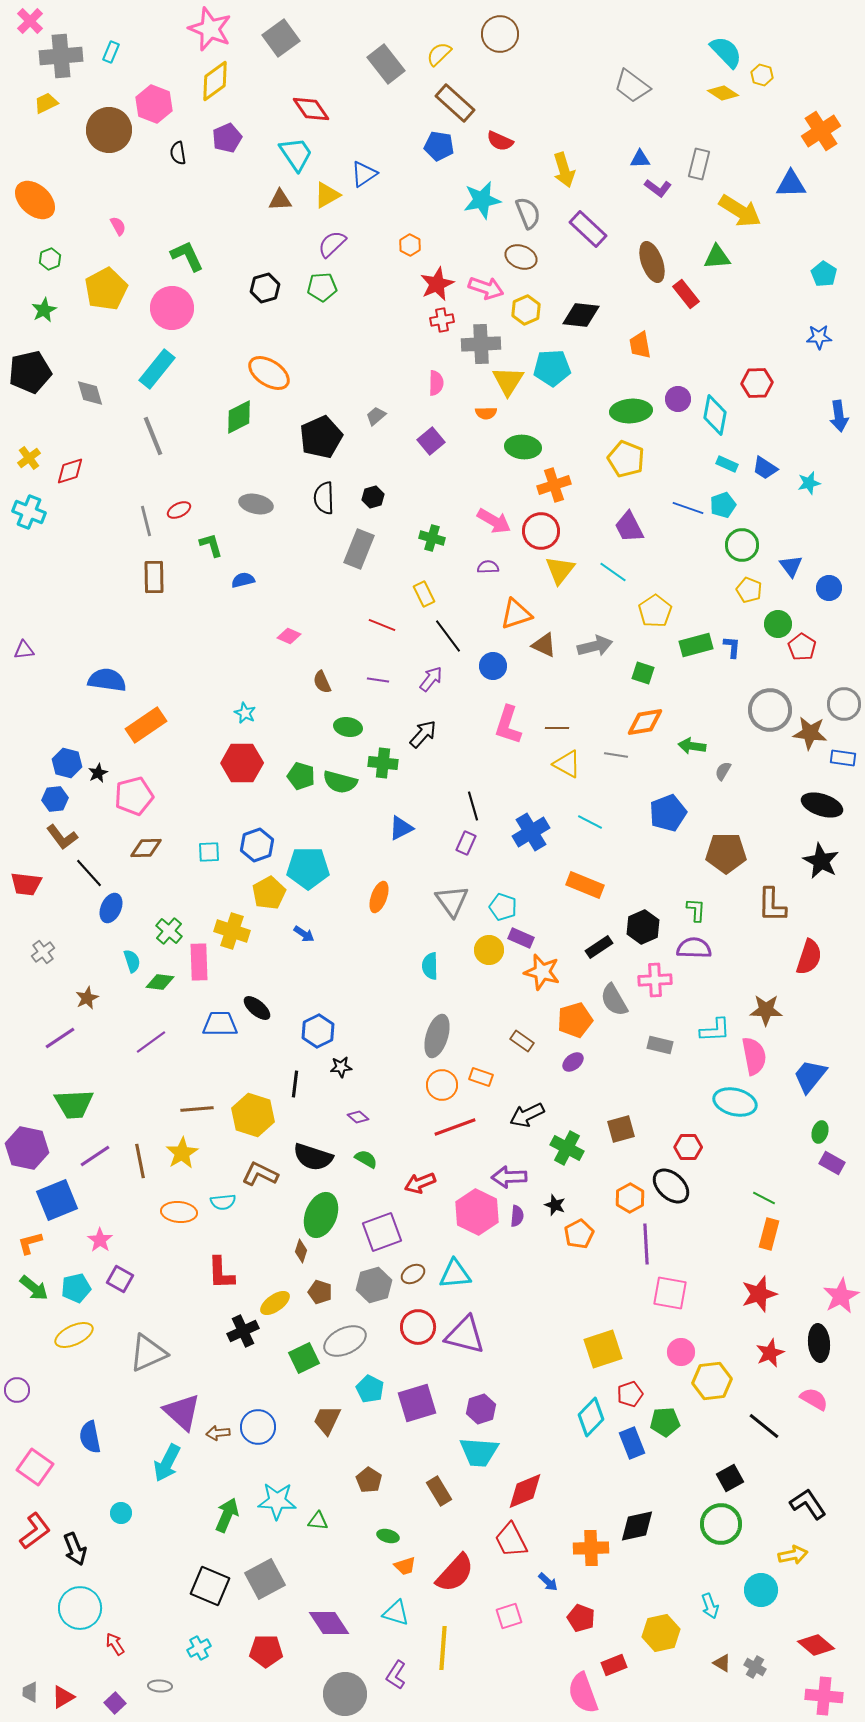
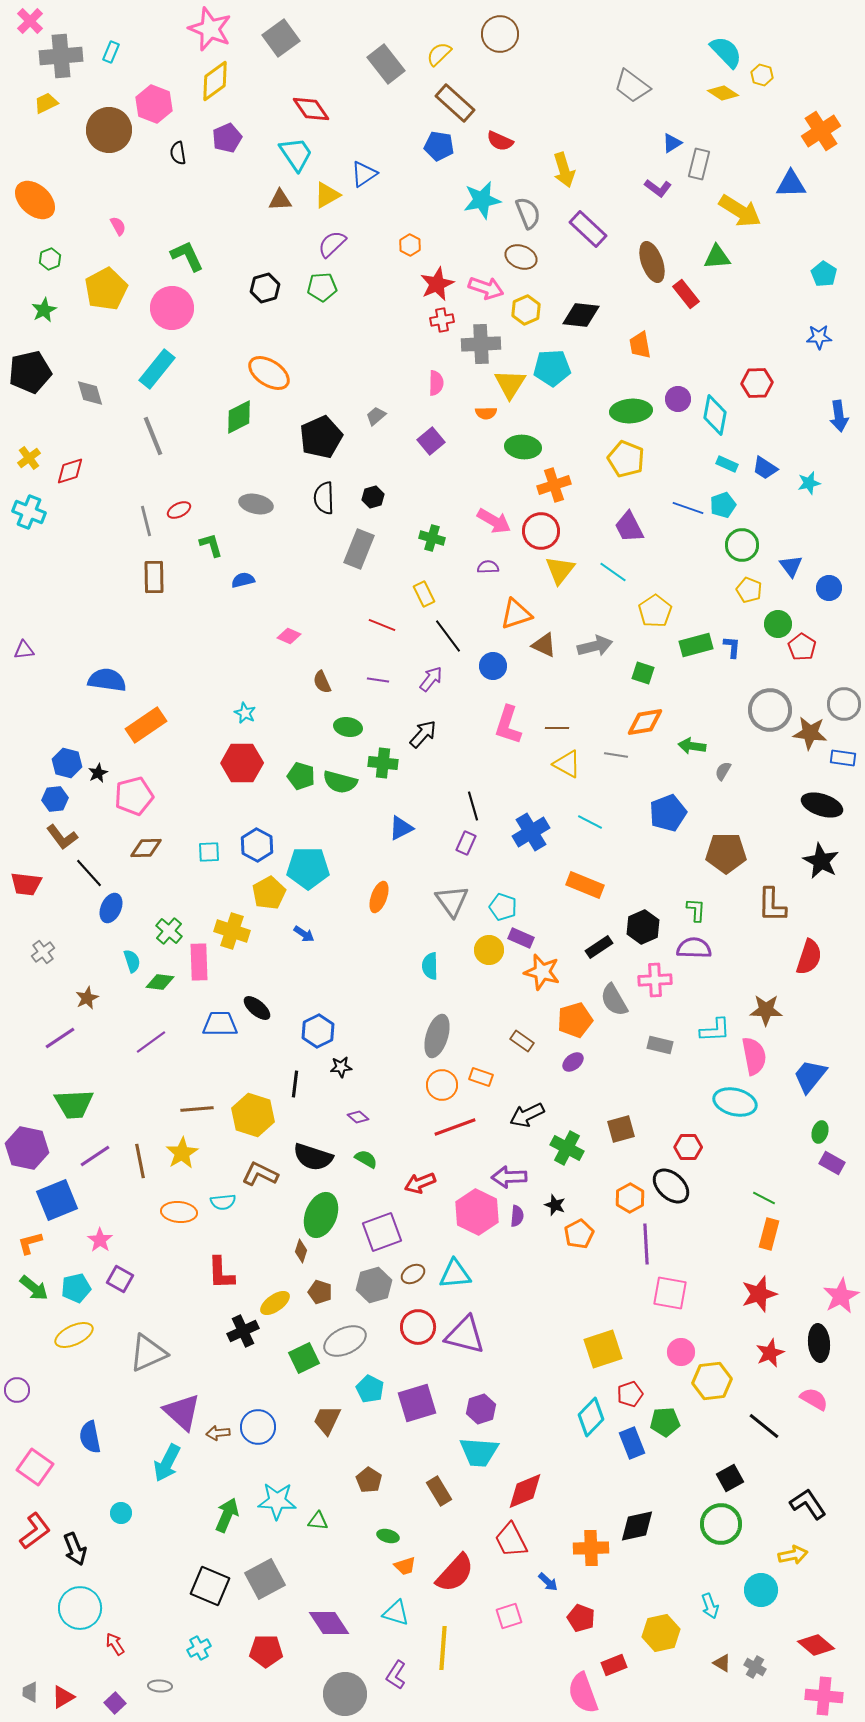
blue triangle at (640, 159): moved 32 px right, 16 px up; rotated 30 degrees counterclockwise
yellow triangle at (508, 381): moved 2 px right, 3 px down
blue hexagon at (257, 845): rotated 12 degrees counterclockwise
